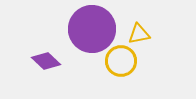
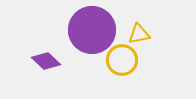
purple circle: moved 1 px down
yellow circle: moved 1 px right, 1 px up
